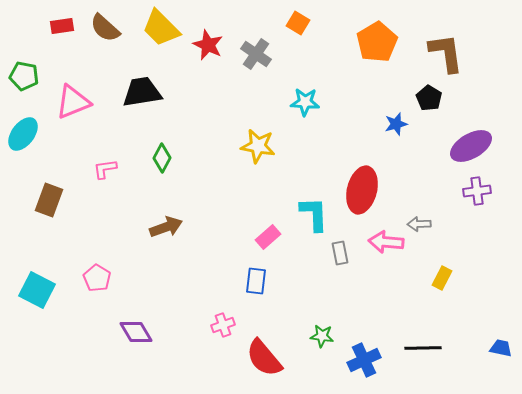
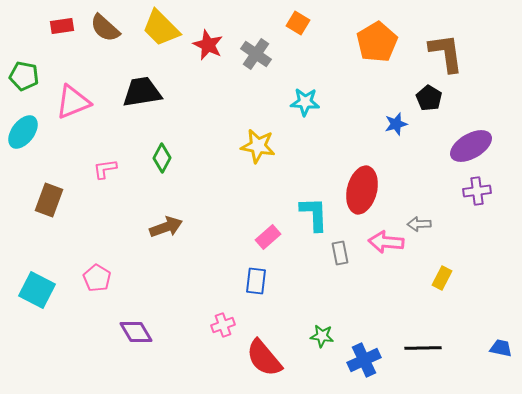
cyan ellipse: moved 2 px up
